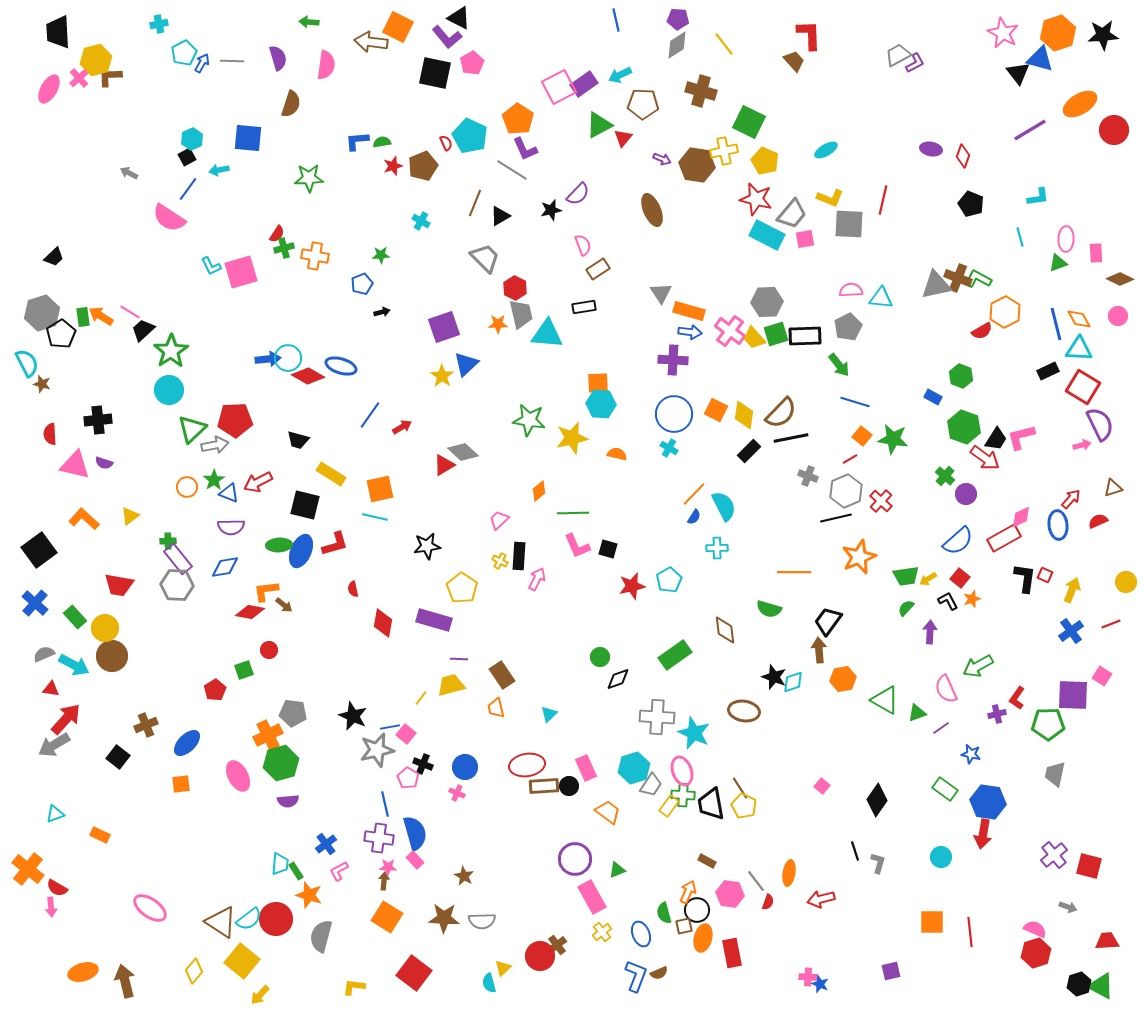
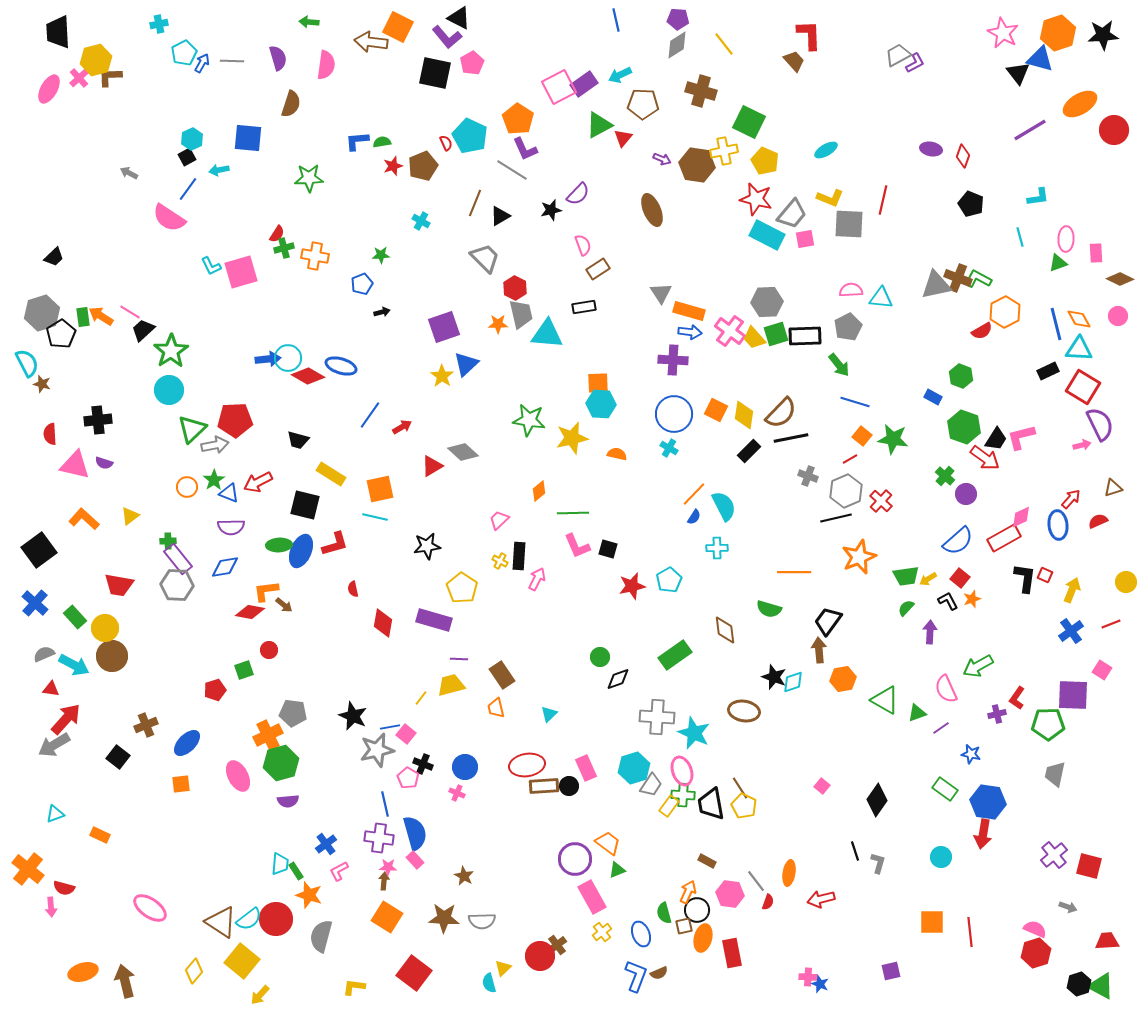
red triangle at (444, 465): moved 12 px left, 1 px down
pink square at (1102, 676): moved 6 px up
red pentagon at (215, 690): rotated 15 degrees clockwise
orange trapezoid at (608, 812): moved 31 px down
red semicircle at (57, 888): moved 7 px right; rotated 15 degrees counterclockwise
